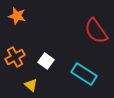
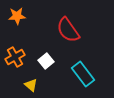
orange star: rotated 18 degrees counterclockwise
red semicircle: moved 28 px left, 1 px up
white square: rotated 14 degrees clockwise
cyan rectangle: moved 1 px left; rotated 20 degrees clockwise
